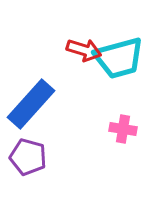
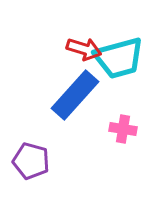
red arrow: moved 1 px up
blue rectangle: moved 44 px right, 9 px up
purple pentagon: moved 3 px right, 4 px down
